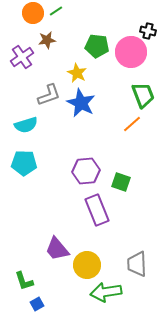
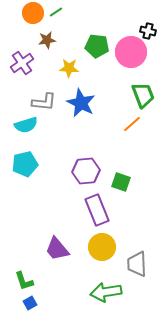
green line: moved 1 px down
purple cross: moved 6 px down
yellow star: moved 8 px left, 5 px up; rotated 24 degrees counterclockwise
gray L-shape: moved 5 px left, 7 px down; rotated 25 degrees clockwise
cyan pentagon: moved 1 px right, 1 px down; rotated 15 degrees counterclockwise
yellow circle: moved 15 px right, 18 px up
blue square: moved 7 px left, 1 px up
